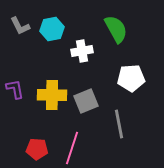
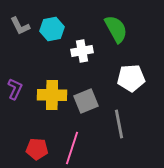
purple L-shape: rotated 35 degrees clockwise
